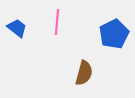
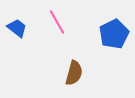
pink line: rotated 35 degrees counterclockwise
brown semicircle: moved 10 px left
